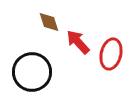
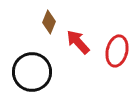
brown diamond: rotated 40 degrees clockwise
red ellipse: moved 6 px right, 3 px up
